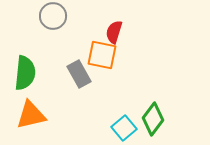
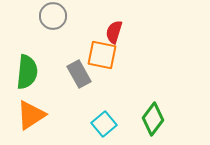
green semicircle: moved 2 px right, 1 px up
orange triangle: rotated 20 degrees counterclockwise
cyan square: moved 20 px left, 4 px up
